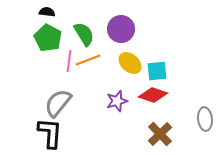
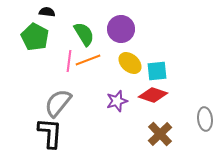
green pentagon: moved 13 px left, 1 px up
